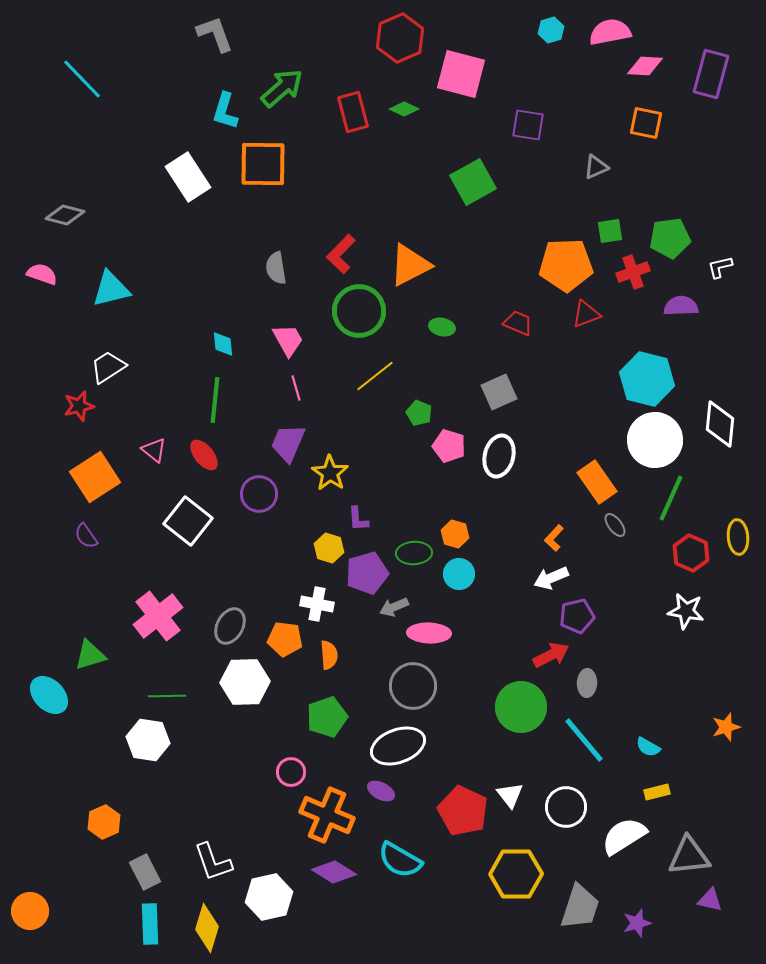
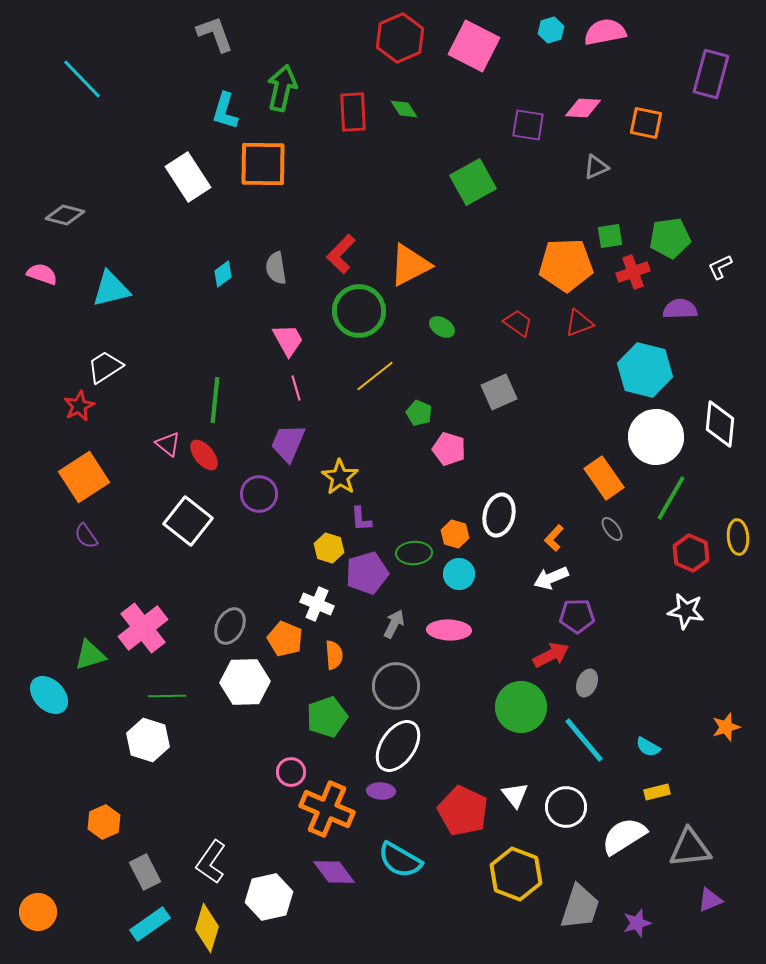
pink semicircle at (610, 32): moved 5 px left
pink diamond at (645, 66): moved 62 px left, 42 px down
pink square at (461, 74): moved 13 px right, 28 px up; rotated 12 degrees clockwise
green arrow at (282, 88): rotated 36 degrees counterclockwise
green diamond at (404, 109): rotated 32 degrees clockwise
red rectangle at (353, 112): rotated 12 degrees clockwise
green square at (610, 231): moved 5 px down
white L-shape at (720, 267): rotated 12 degrees counterclockwise
purple semicircle at (681, 306): moved 1 px left, 3 px down
red triangle at (586, 314): moved 7 px left, 9 px down
red trapezoid at (518, 323): rotated 12 degrees clockwise
green ellipse at (442, 327): rotated 20 degrees clockwise
cyan diamond at (223, 344): moved 70 px up; rotated 60 degrees clockwise
white trapezoid at (108, 367): moved 3 px left
cyan hexagon at (647, 379): moved 2 px left, 9 px up
red star at (79, 406): rotated 12 degrees counterclockwise
white circle at (655, 440): moved 1 px right, 3 px up
pink pentagon at (449, 446): moved 3 px down
pink triangle at (154, 450): moved 14 px right, 6 px up
white ellipse at (499, 456): moved 59 px down
yellow star at (330, 473): moved 10 px right, 4 px down
orange square at (95, 477): moved 11 px left
orange rectangle at (597, 482): moved 7 px right, 4 px up
green line at (671, 498): rotated 6 degrees clockwise
purple L-shape at (358, 519): moved 3 px right
gray ellipse at (615, 525): moved 3 px left, 4 px down
white cross at (317, 604): rotated 12 degrees clockwise
gray arrow at (394, 607): moved 17 px down; rotated 140 degrees clockwise
pink cross at (158, 616): moved 15 px left, 12 px down
purple pentagon at (577, 616): rotated 12 degrees clockwise
pink ellipse at (429, 633): moved 20 px right, 3 px up
orange pentagon at (285, 639): rotated 16 degrees clockwise
orange semicircle at (329, 655): moved 5 px right
gray ellipse at (587, 683): rotated 20 degrees clockwise
gray circle at (413, 686): moved 17 px left
white hexagon at (148, 740): rotated 9 degrees clockwise
white ellipse at (398, 746): rotated 36 degrees counterclockwise
purple ellipse at (381, 791): rotated 24 degrees counterclockwise
white triangle at (510, 795): moved 5 px right
orange cross at (327, 815): moved 6 px up
gray triangle at (689, 856): moved 1 px right, 8 px up
white L-shape at (213, 862): moved 2 px left; rotated 54 degrees clockwise
purple diamond at (334, 872): rotated 21 degrees clockwise
yellow hexagon at (516, 874): rotated 21 degrees clockwise
purple triangle at (710, 900): rotated 36 degrees counterclockwise
orange circle at (30, 911): moved 8 px right, 1 px down
cyan rectangle at (150, 924): rotated 57 degrees clockwise
